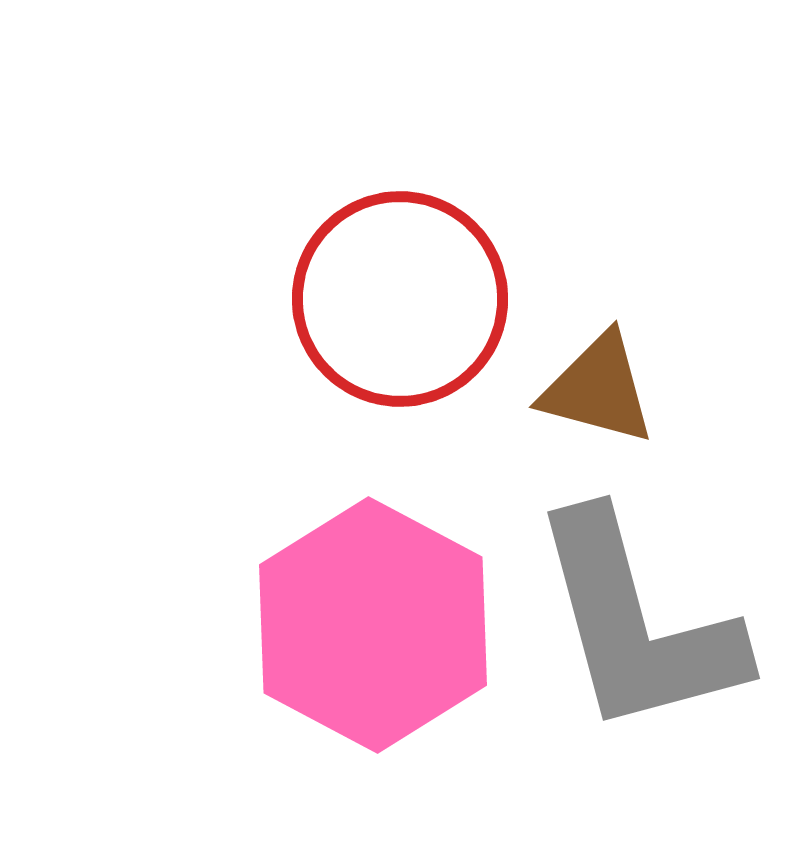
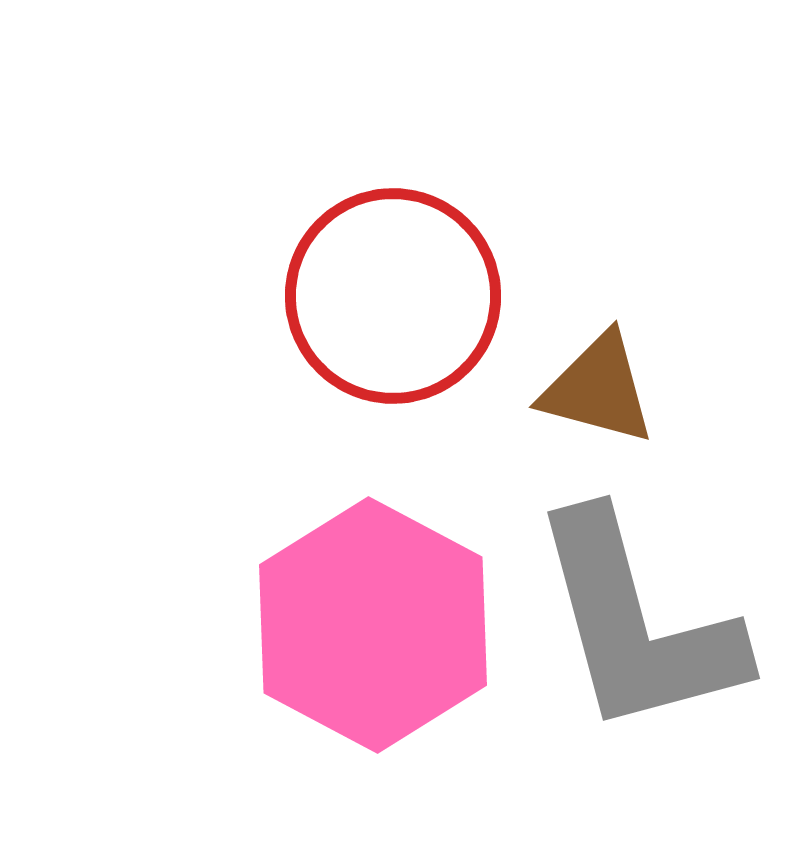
red circle: moved 7 px left, 3 px up
